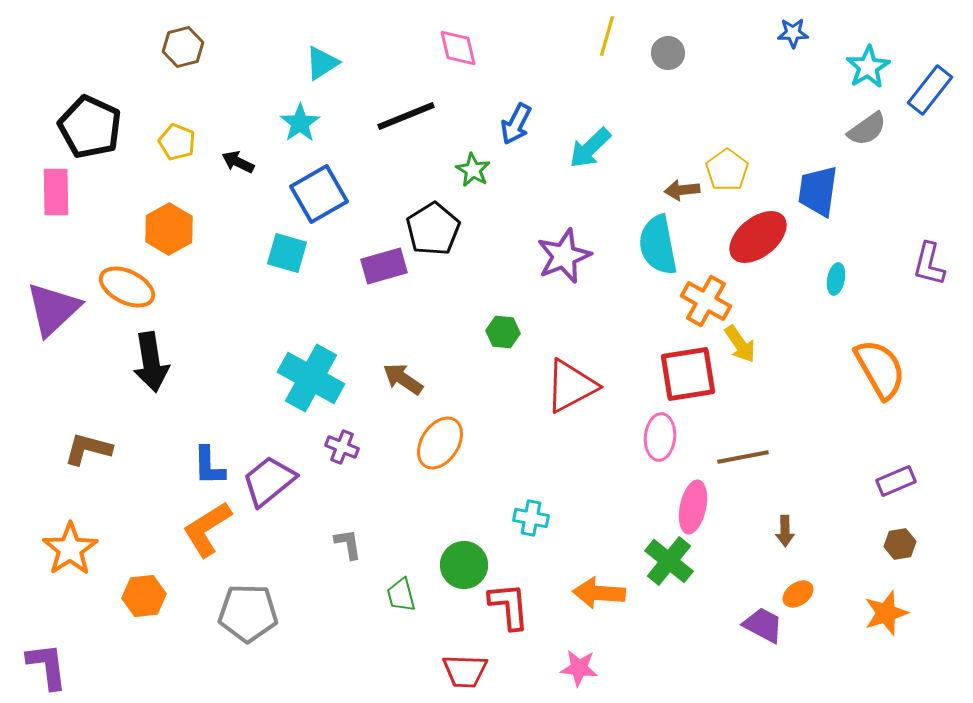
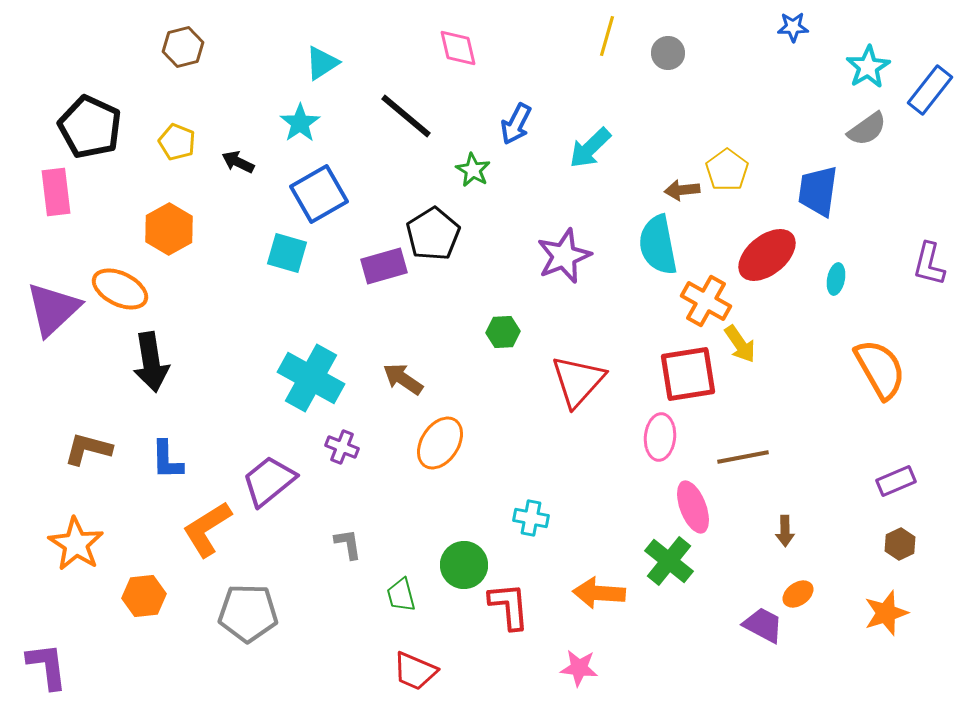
blue star at (793, 33): moved 6 px up
black line at (406, 116): rotated 62 degrees clockwise
pink rectangle at (56, 192): rotated 6 degrees counterclockwise
black pentagon at (433, 229): moved 5 px down
red ellipse at (758, 237): moved 9 px right, 18 px down
orange ellipse at (127, 287): moved 7 px left, 2 px down
green hexagon at (503, 332): rotated 8 degrees counterclockwise
red triangle at (571, 386): moved 7 px right, 5 px up; rotated 20 degrees counterclockwise
blue L-shape at (209, 466): moved 42 px left, 6 px up
pink ellipse at (693, 507): rotated 33 degrees counterclockwise
brown hexagon at (900, 544): rotated 16 degrees counterclockwise
orange star at (70, 549): moved 6 px right, 5 px up; rotated 6 degrees counterclockwise
red trapezoid at (465, 671): moved 50 px left; rotated 21 degrees clockwise
